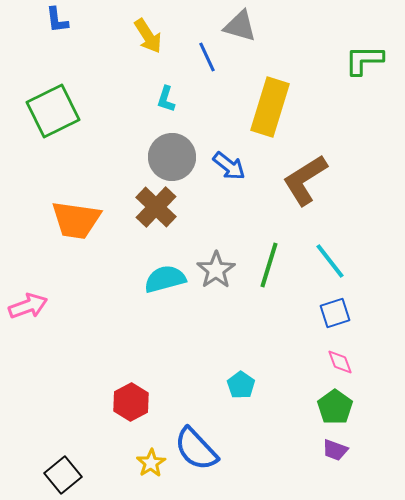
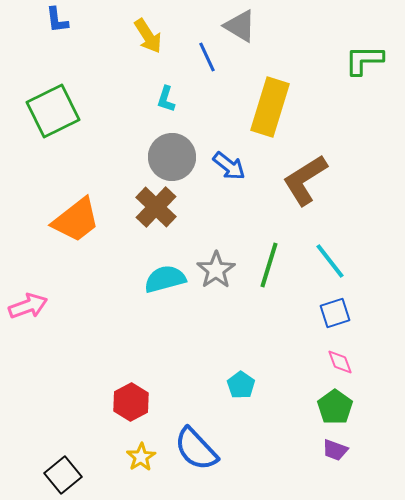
gray triangle: rotated 15 degrees clockwise
orange trapezoid: rotated 46 degrees counterclockwise
yellow star: moved 10 px left, 6 px up
